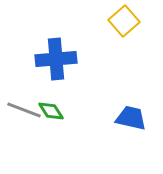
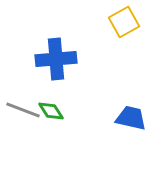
yellow square: moved 1 px down; rotated 12 degrees clockwise
gray line: moved 1 px left
